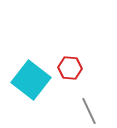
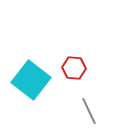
red hexagon: moved 4 px right
